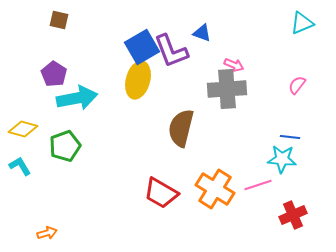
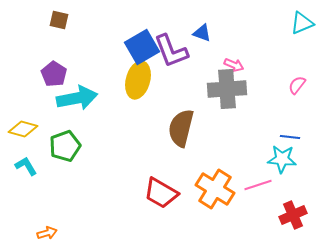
cyan L-shape: moved 6 px right
